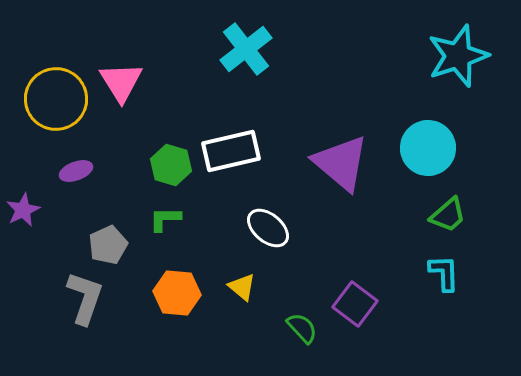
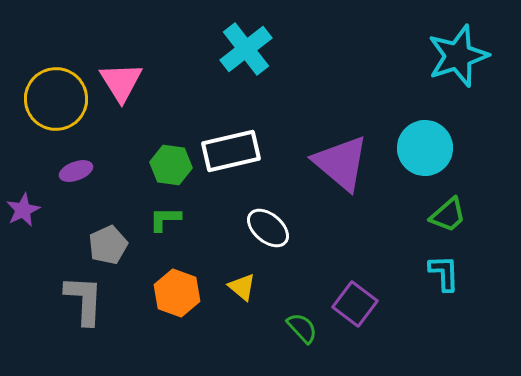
cyan circle: moved 3 px left
green hexagon: rotated 9 degrees counterclockwise
orange hexagon: rotated 15 degrees clockwise
gray L-shape: moved 1 px left, 2 px down; rotated 16 degrees counterclockwise
